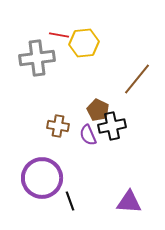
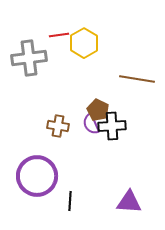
red line: rotated 18 degrees counterclockwise
yellow hexagon: rotated 24 degrees counterclockwise
gray cross: moved 8 px left
brown line: rotated 60 degrees clockwise
black cross: rotated 8 degrees clockwise
purple semicircle: moved 3 px right, 11 px up
purple circle: moved 5 px left, 2 px up
black line: rotated 24 degrees clockwise
